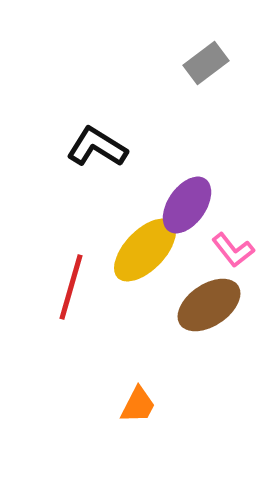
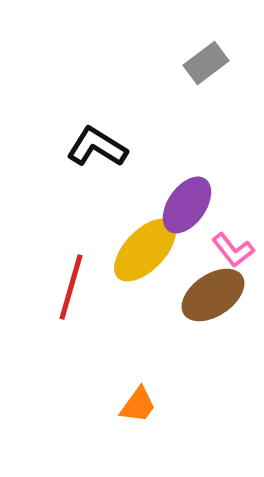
brown ellipse: moved 4 px right, 10 px up
orange trapezoid: rotated 9 degrees clockwise
